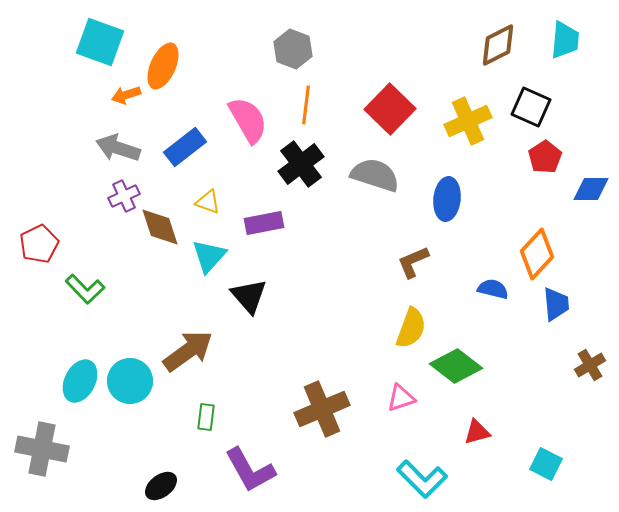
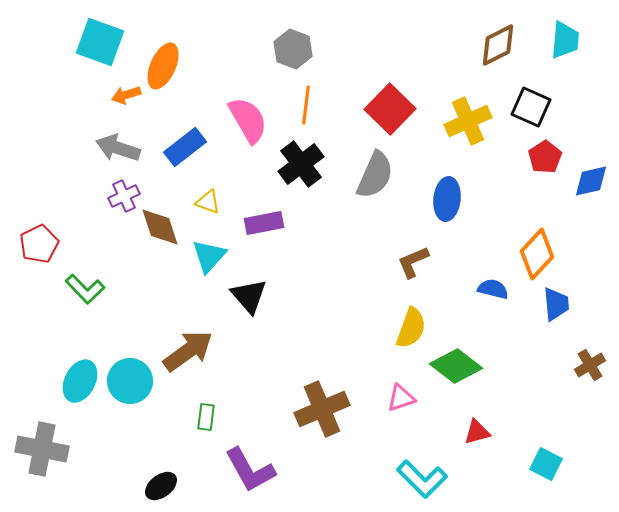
gray semicircle at (375, 175): rotated 96 degrees clockwise
blue diamond at (591, 189): moved 8 px up; rotated 12 degrees counterclockwise
